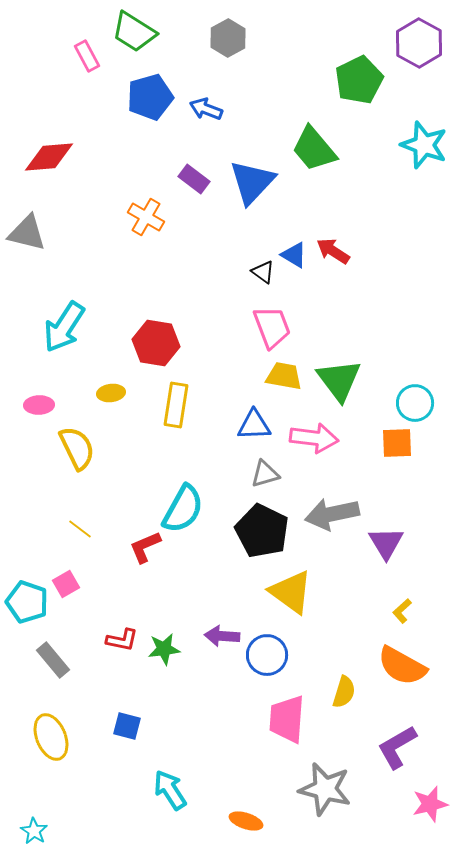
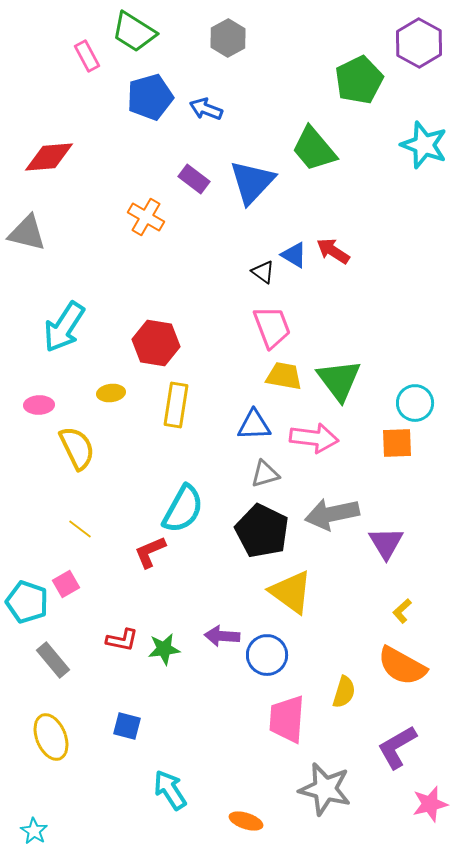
red L-shape at (145, 547): moved 5 px right, 5 px down
